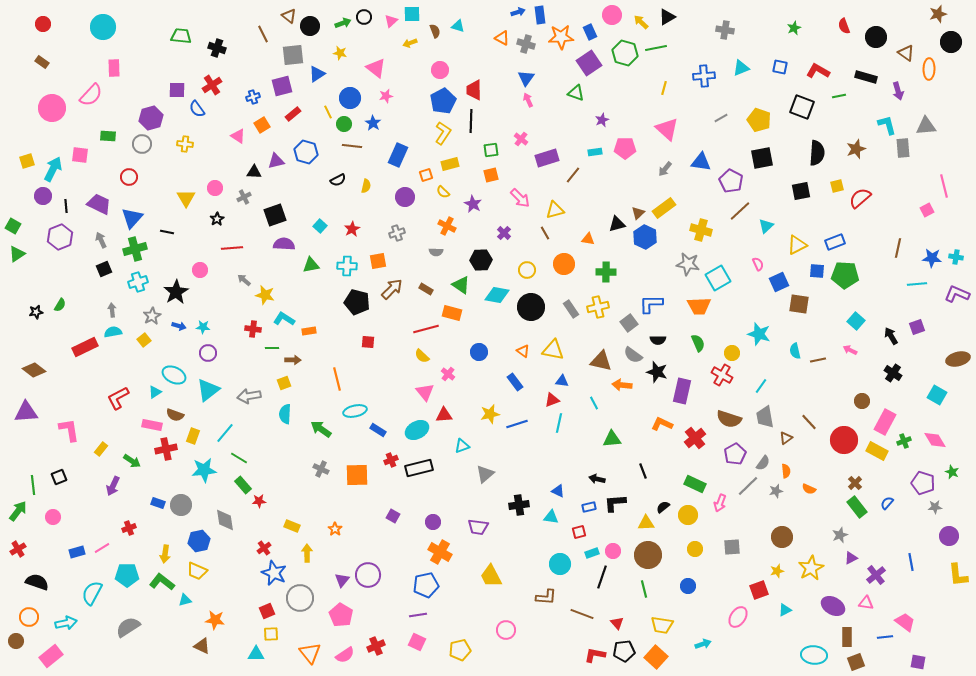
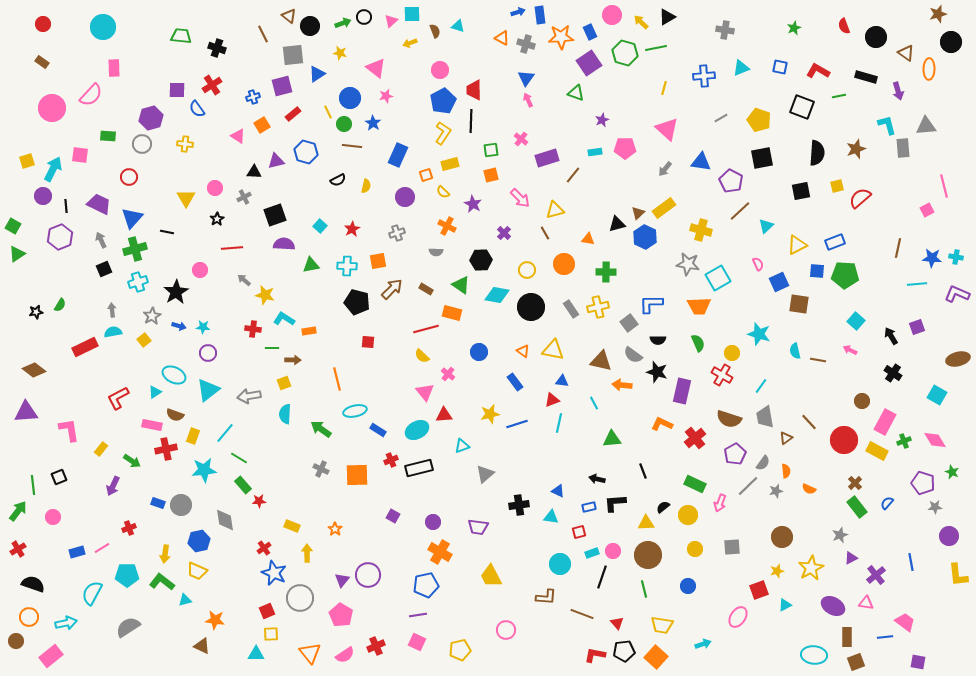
brown line at (818, 360): rotated 21 degrees clockwise
black semicircle at (37, 582): moved 4 px left, 2 px down
cyan triangle at (785, 610): moved 5 px up
